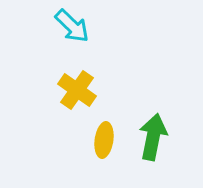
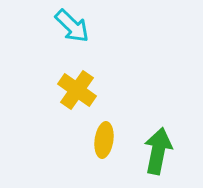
green arrow: moved 5 px right, 14 px down
